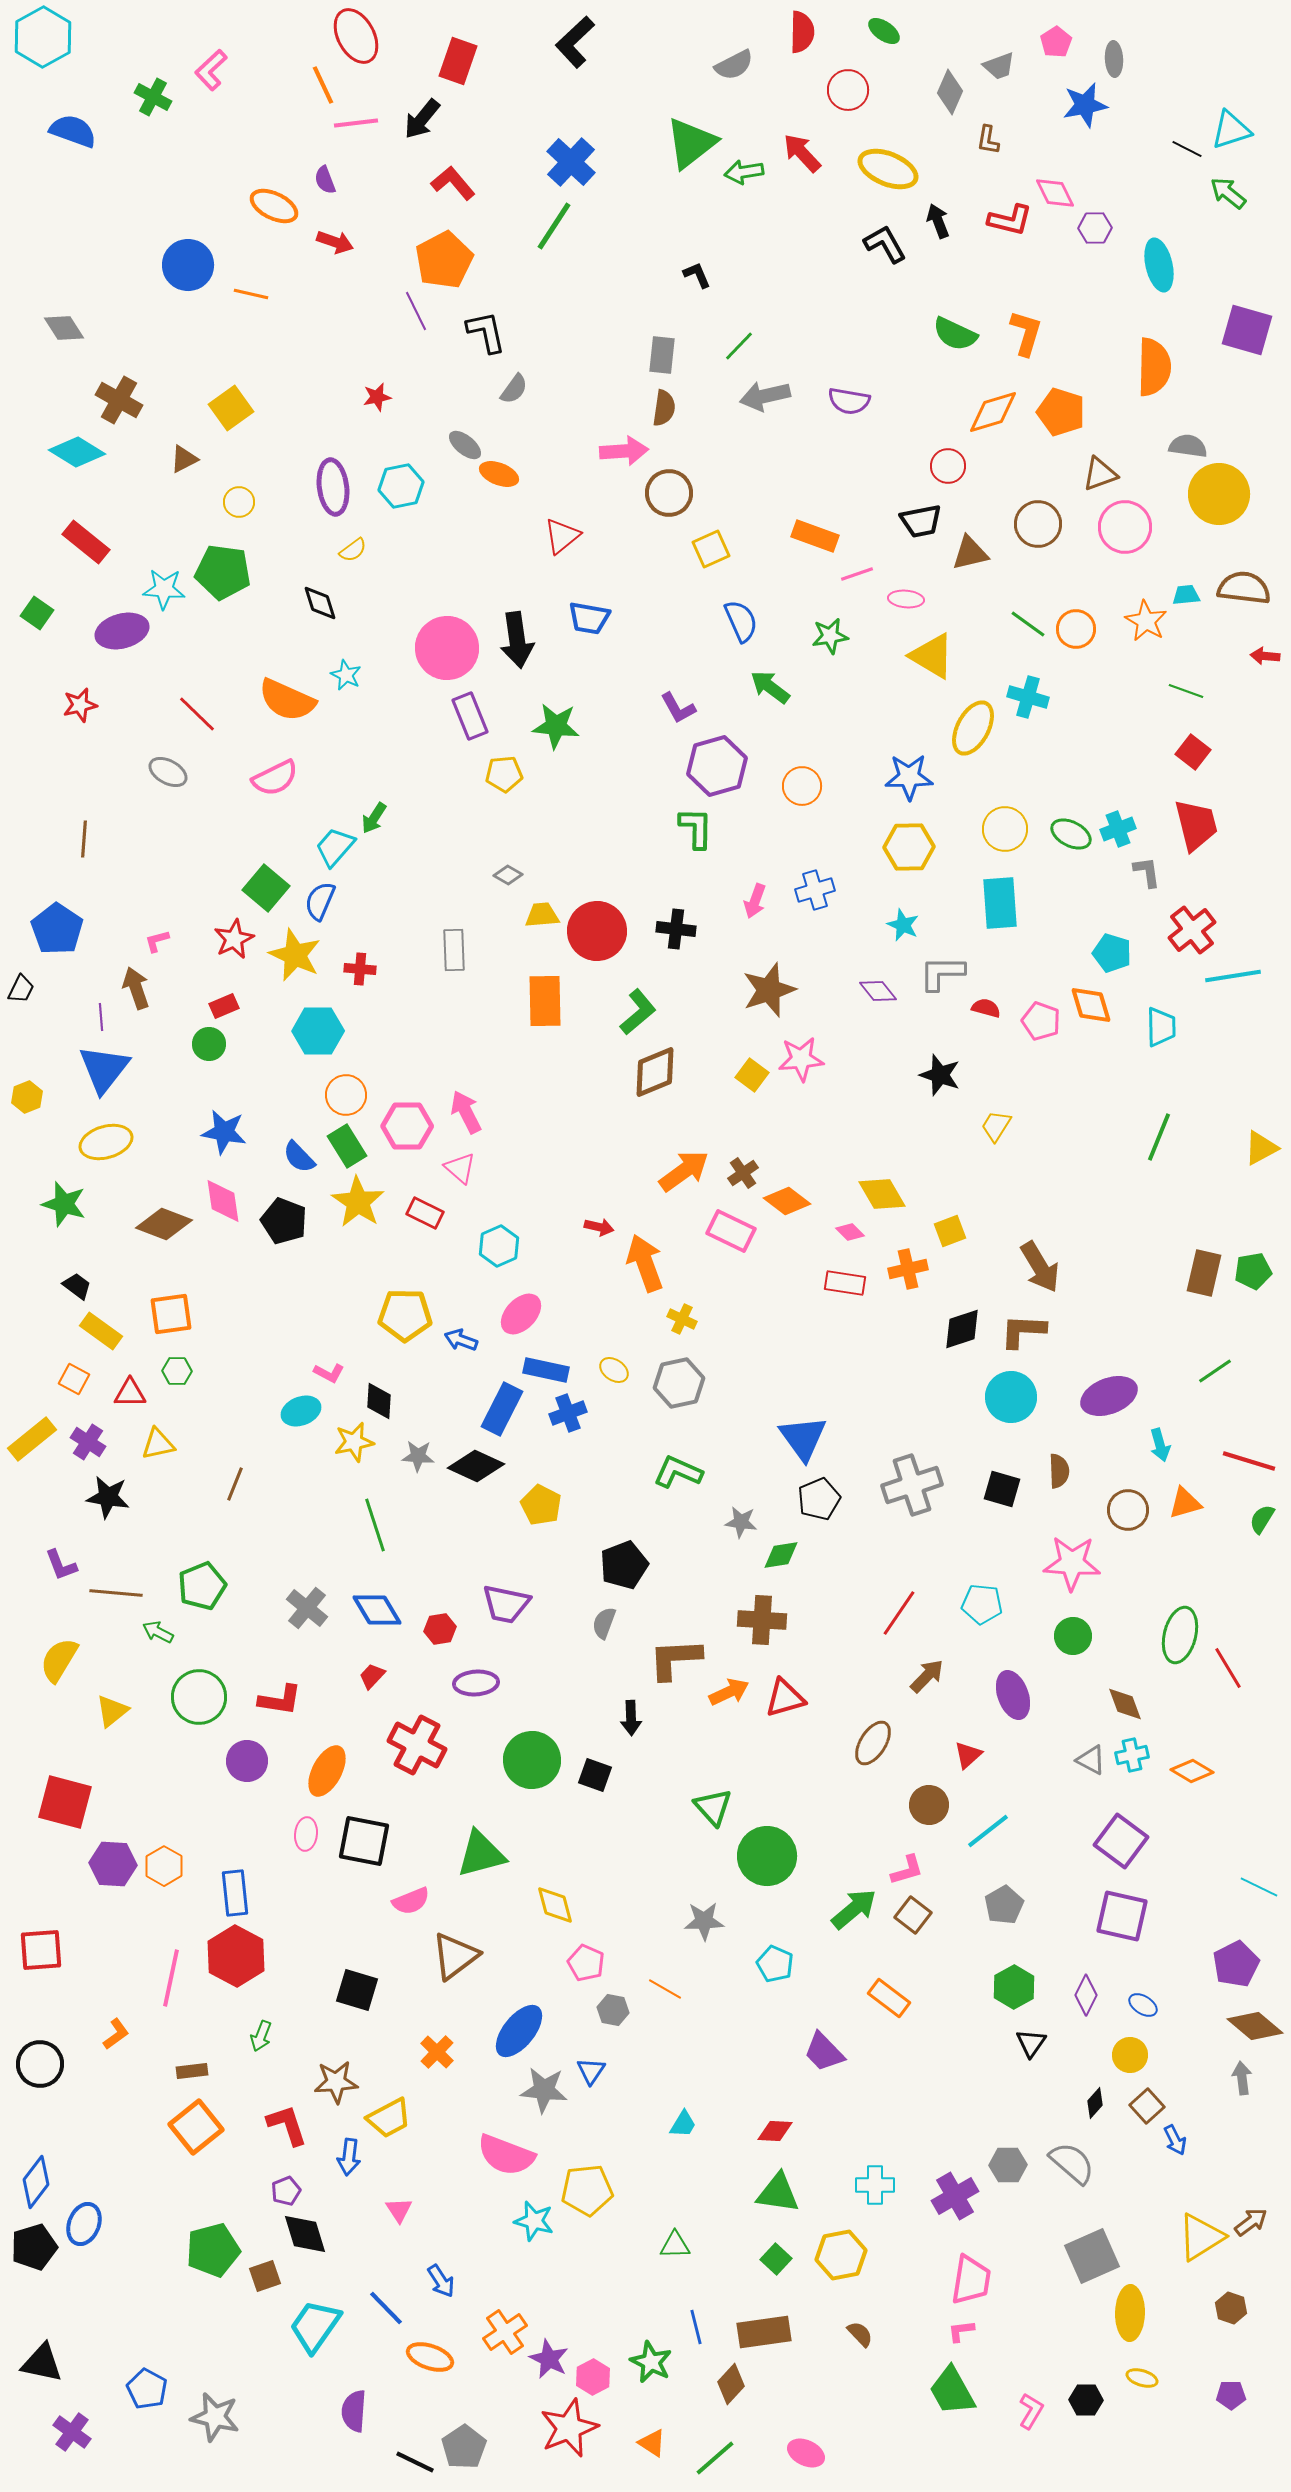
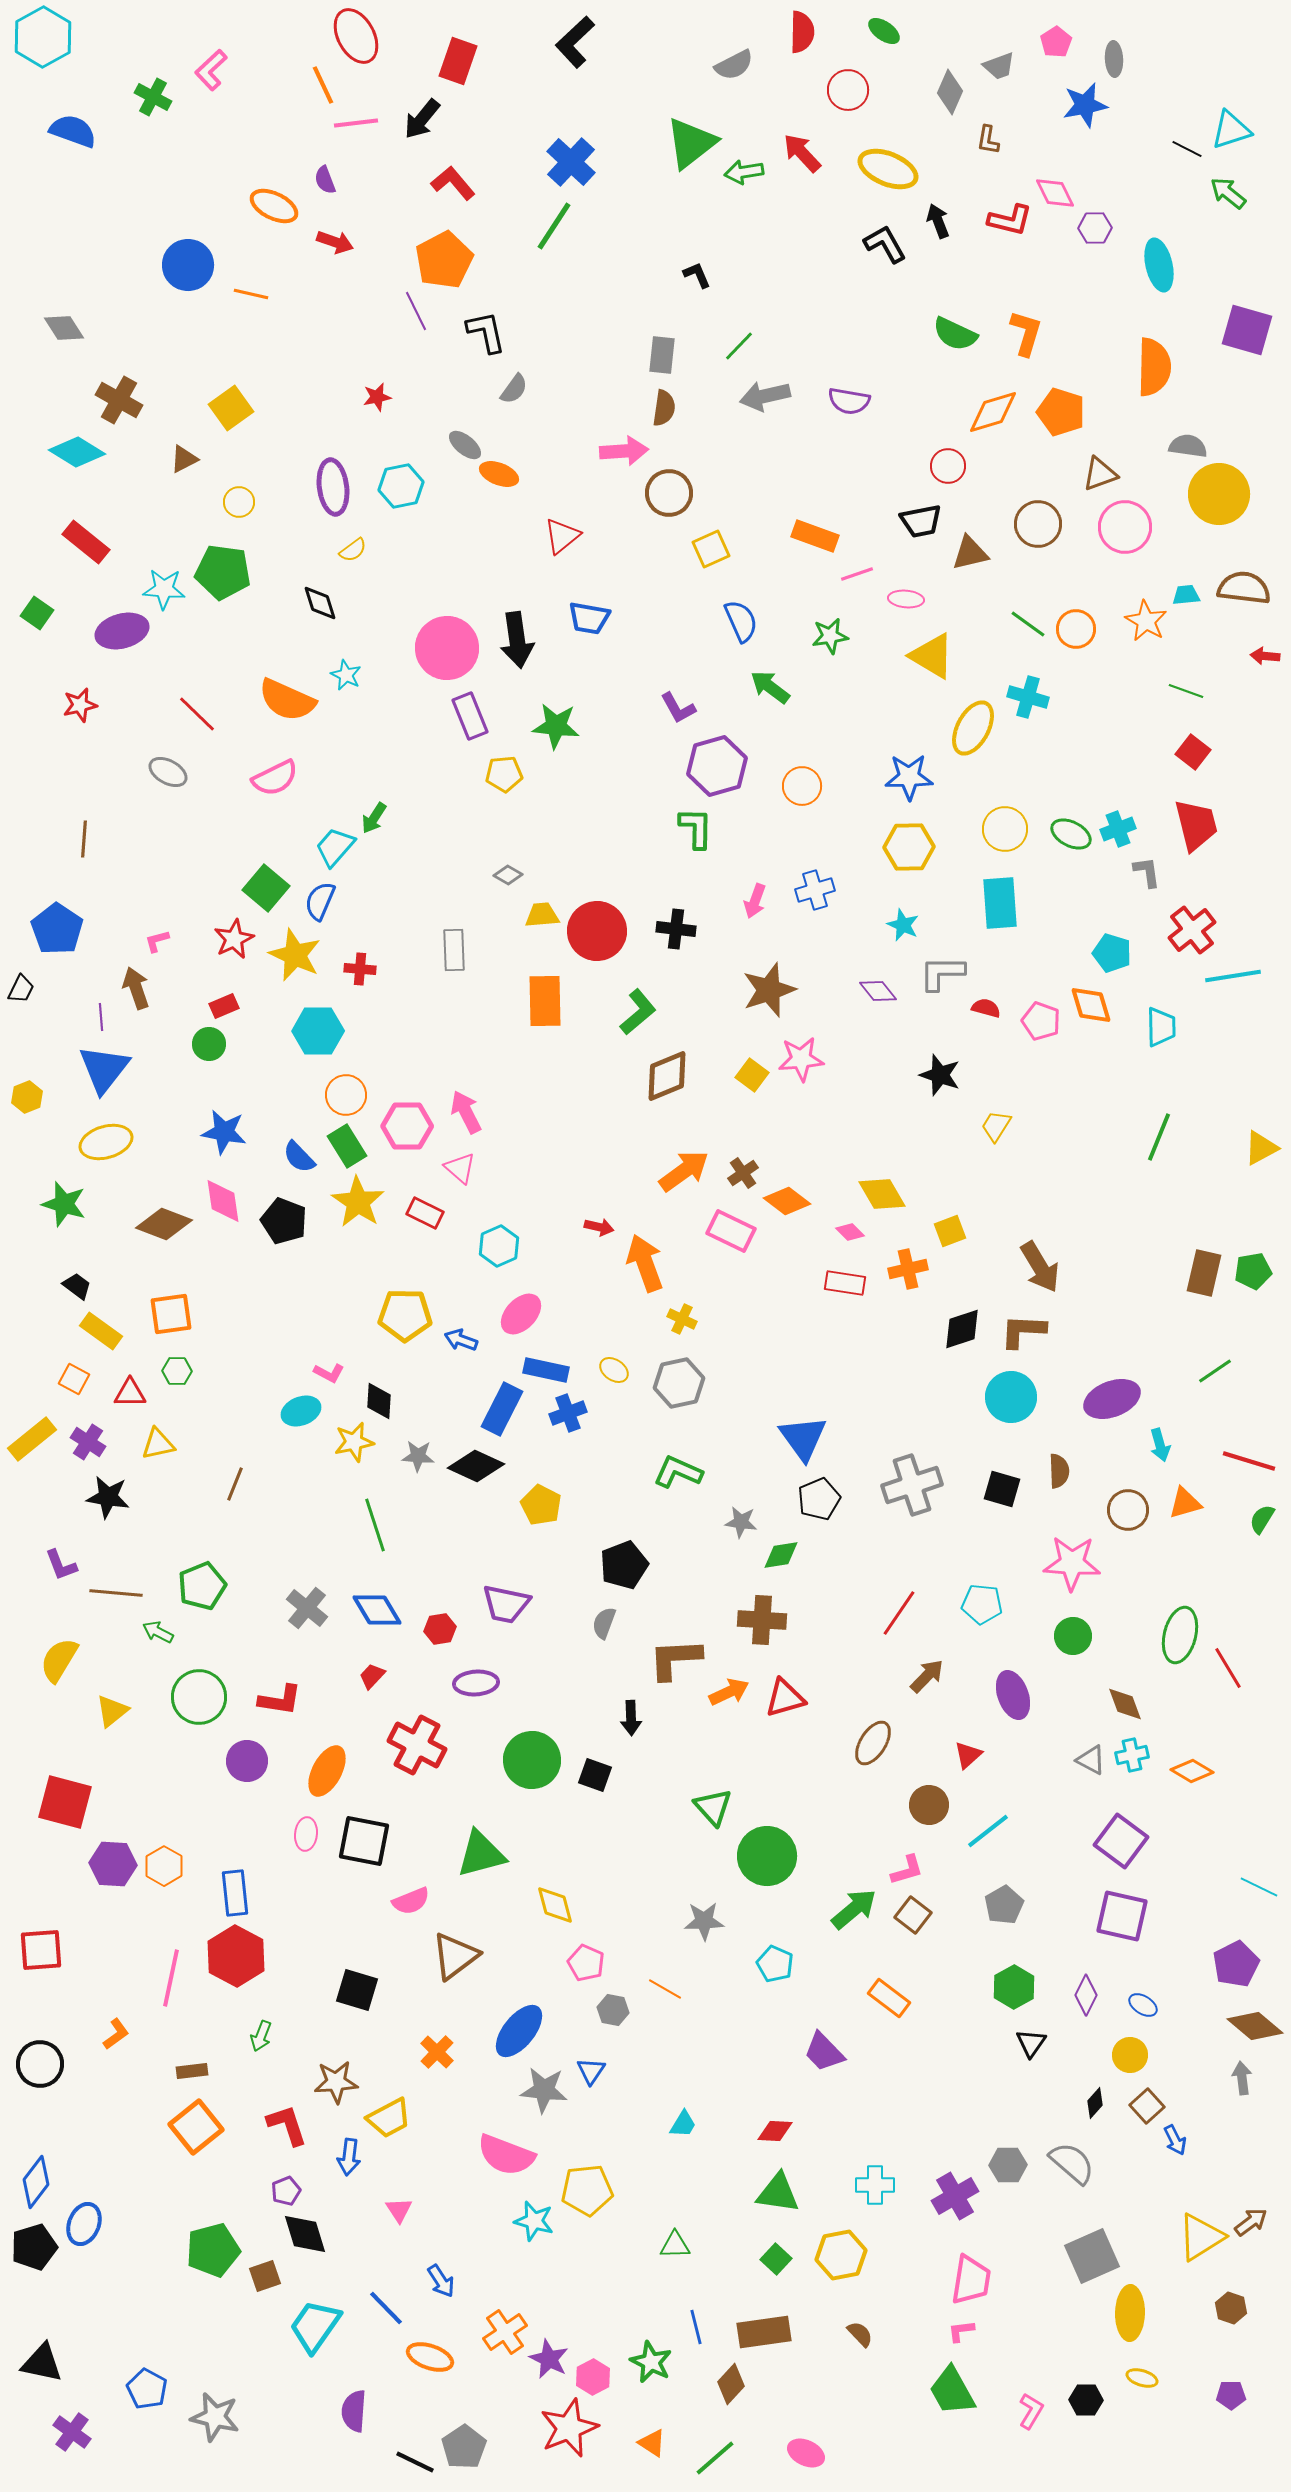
brown diamond at (655, 1072): moved 12 px right, 4 px down
purple ellipse at (1109, 1396): moved 3 px right, 3 px down
